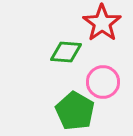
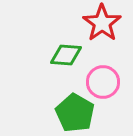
green diamond: moved 3 px down
green pentagon: moved 2 px down
